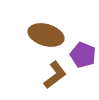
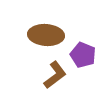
brown ellipse: rotated 12 degrees counterclockwise
